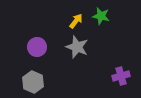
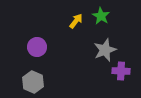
green star: rotated 18 degrees clockwise
gray star: moved 28 px right, 3 px down; rotated 30 degrees clockwise
purple cross: moved 5 px up; rotated 18 degrees clockwise
